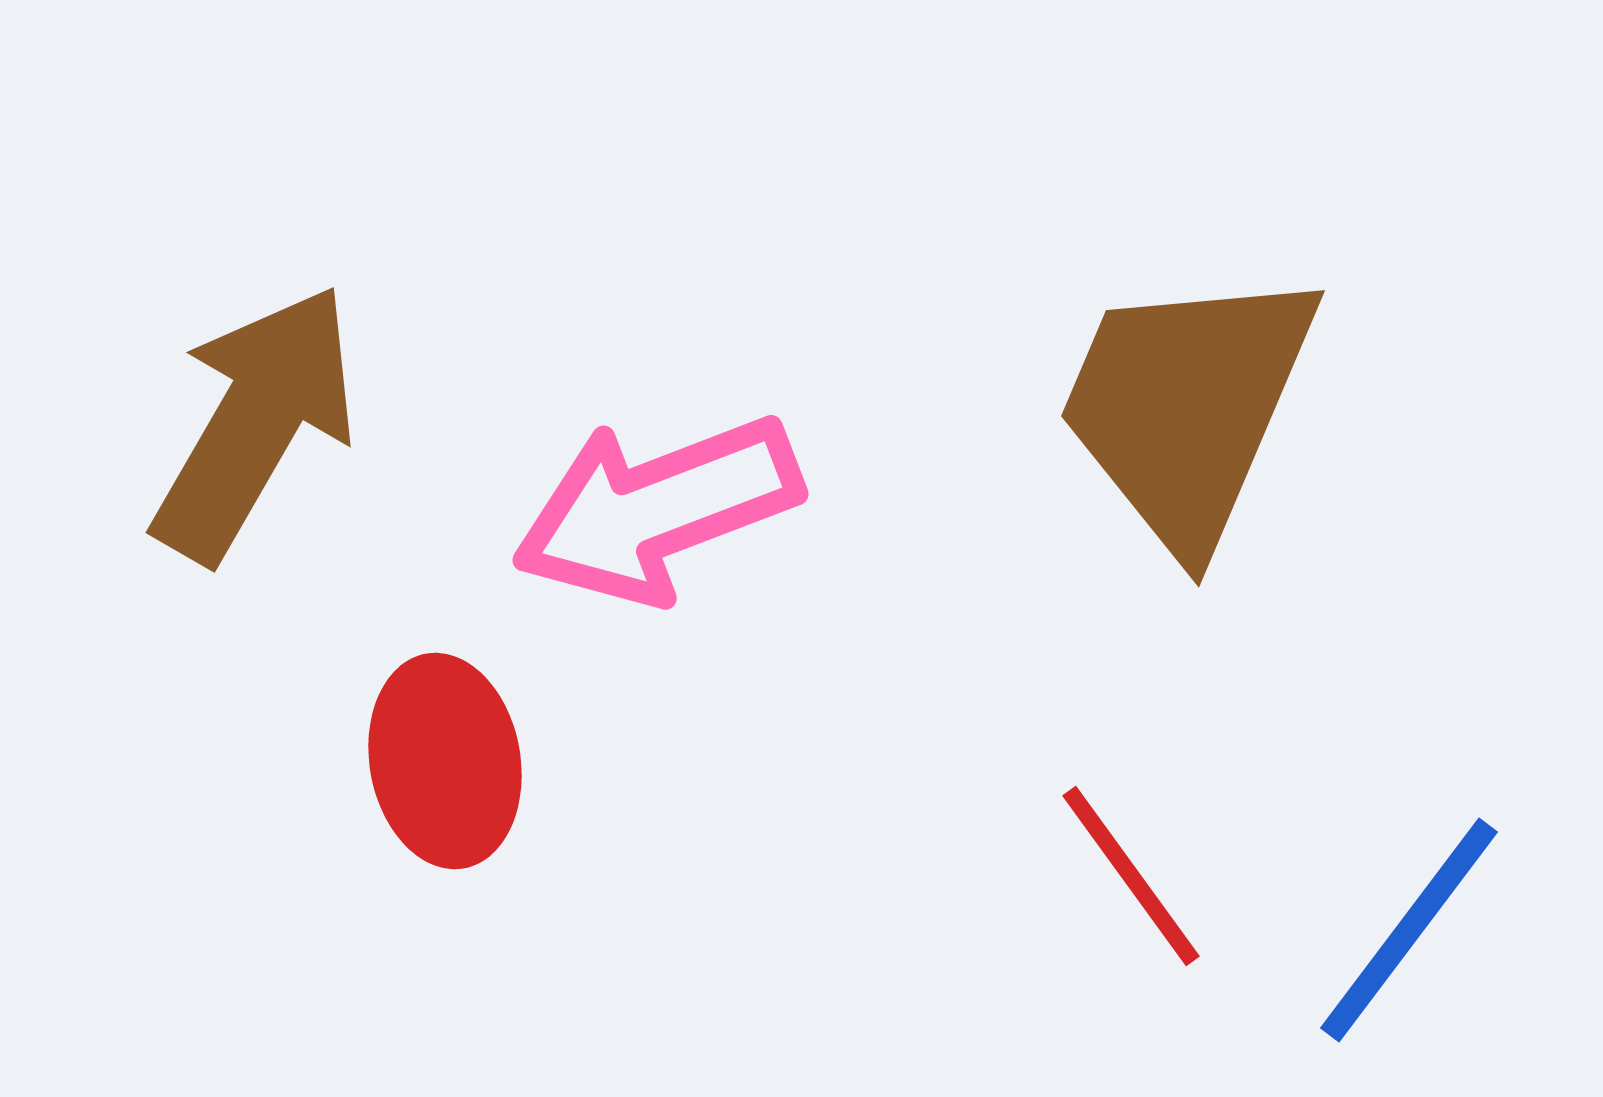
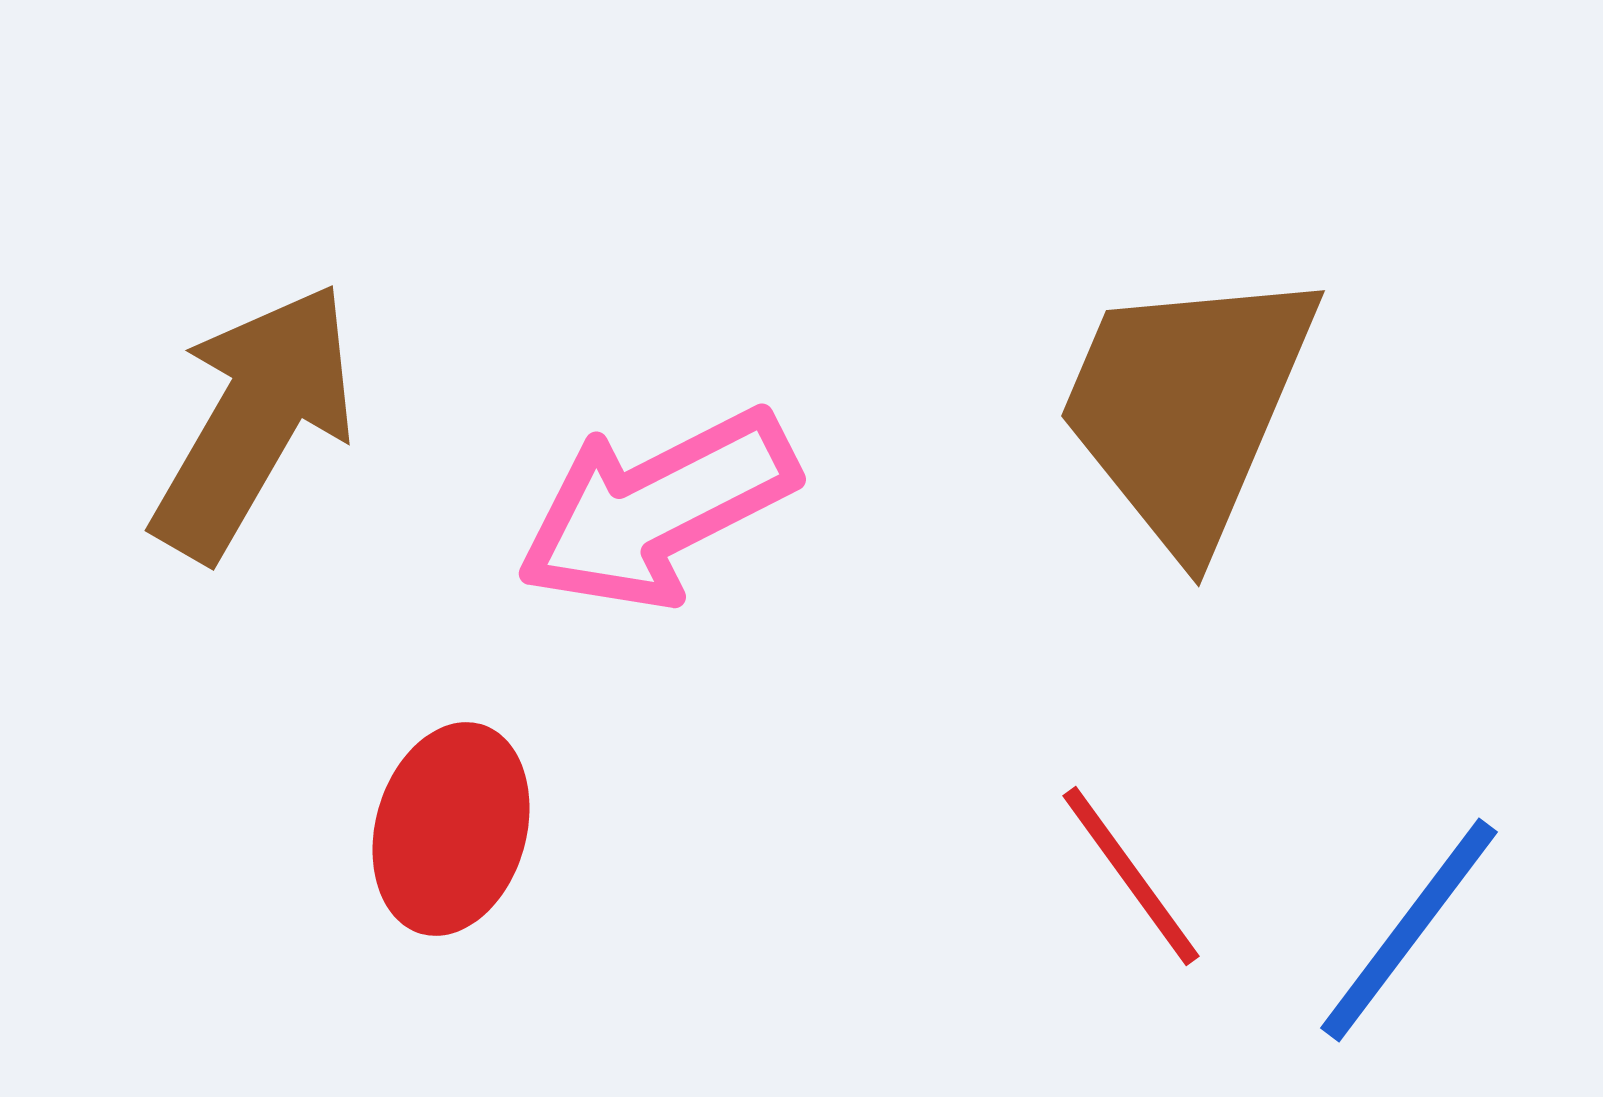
brown arrow: moved 1 px left, 2 px up
pink arrow: rotated 6 degrees counterclockwise
red ellipse: moved 6 px right, 68 px down; rotated 26 degrees clockwise
